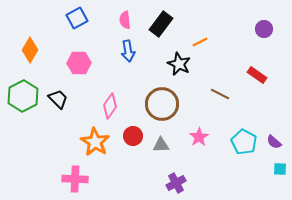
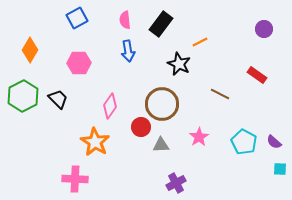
red circle: moved 8 px right, 9 px up
